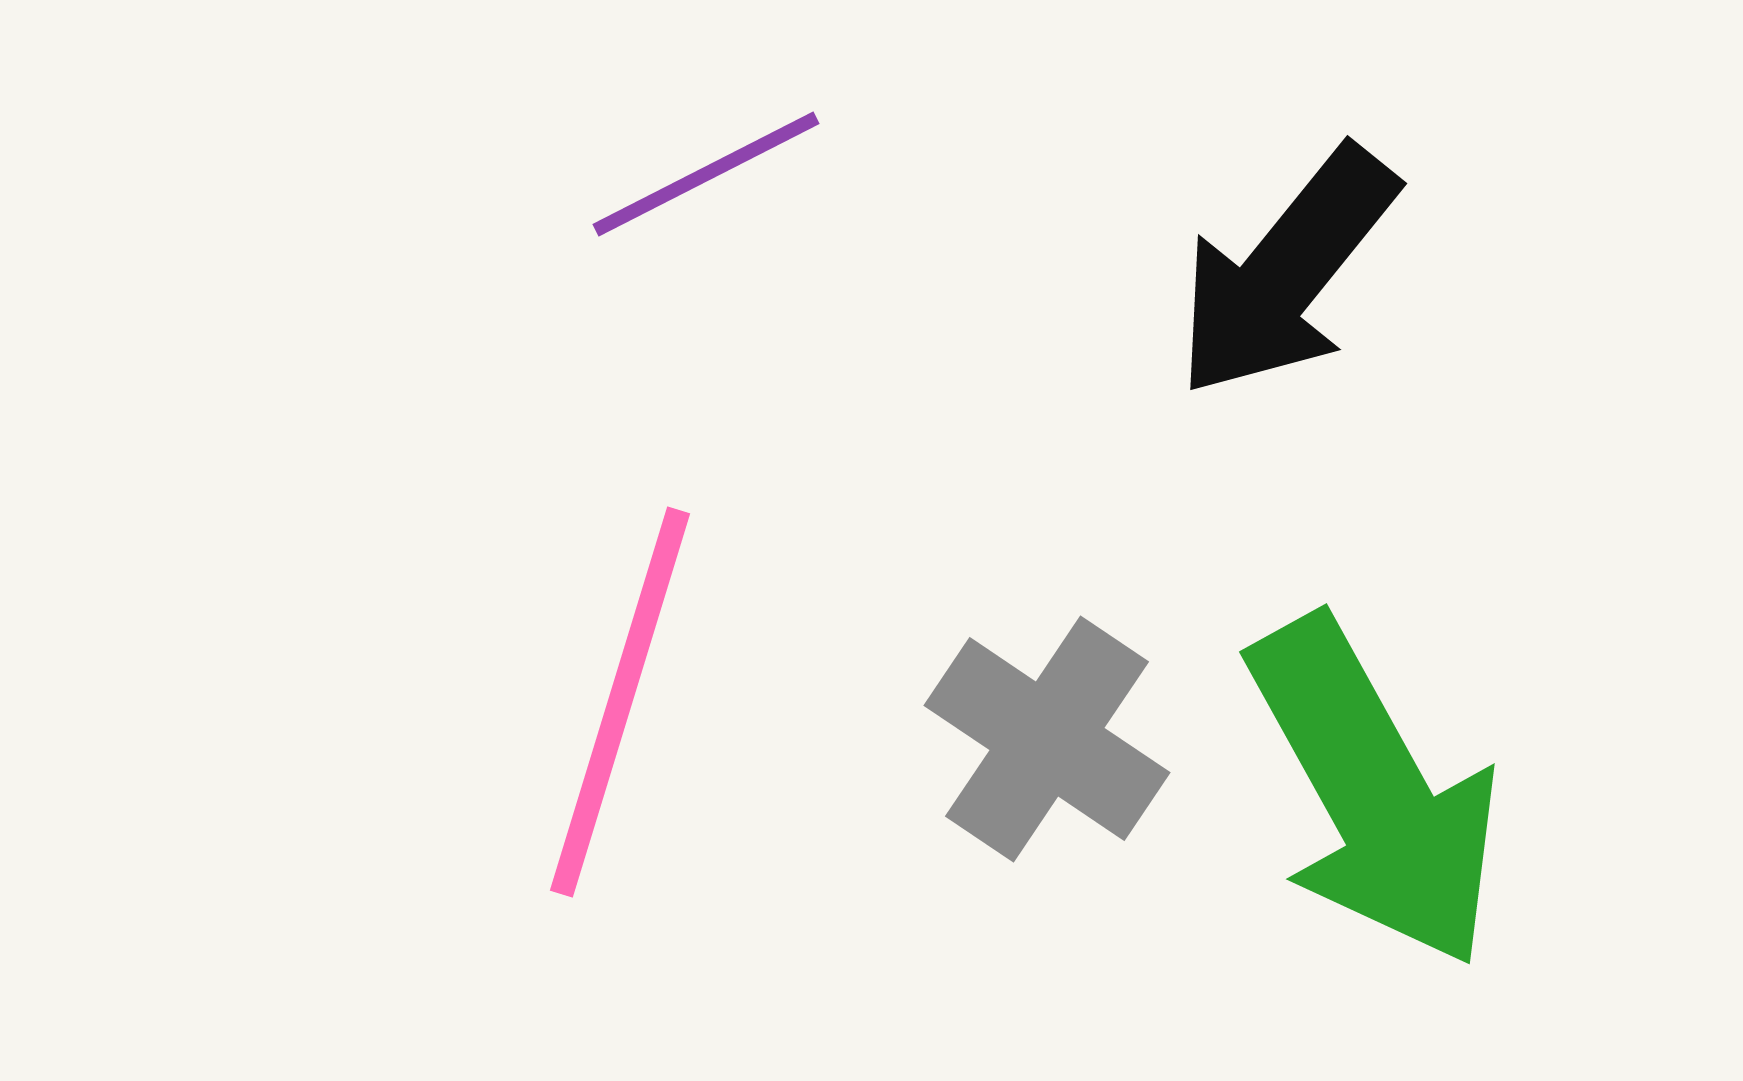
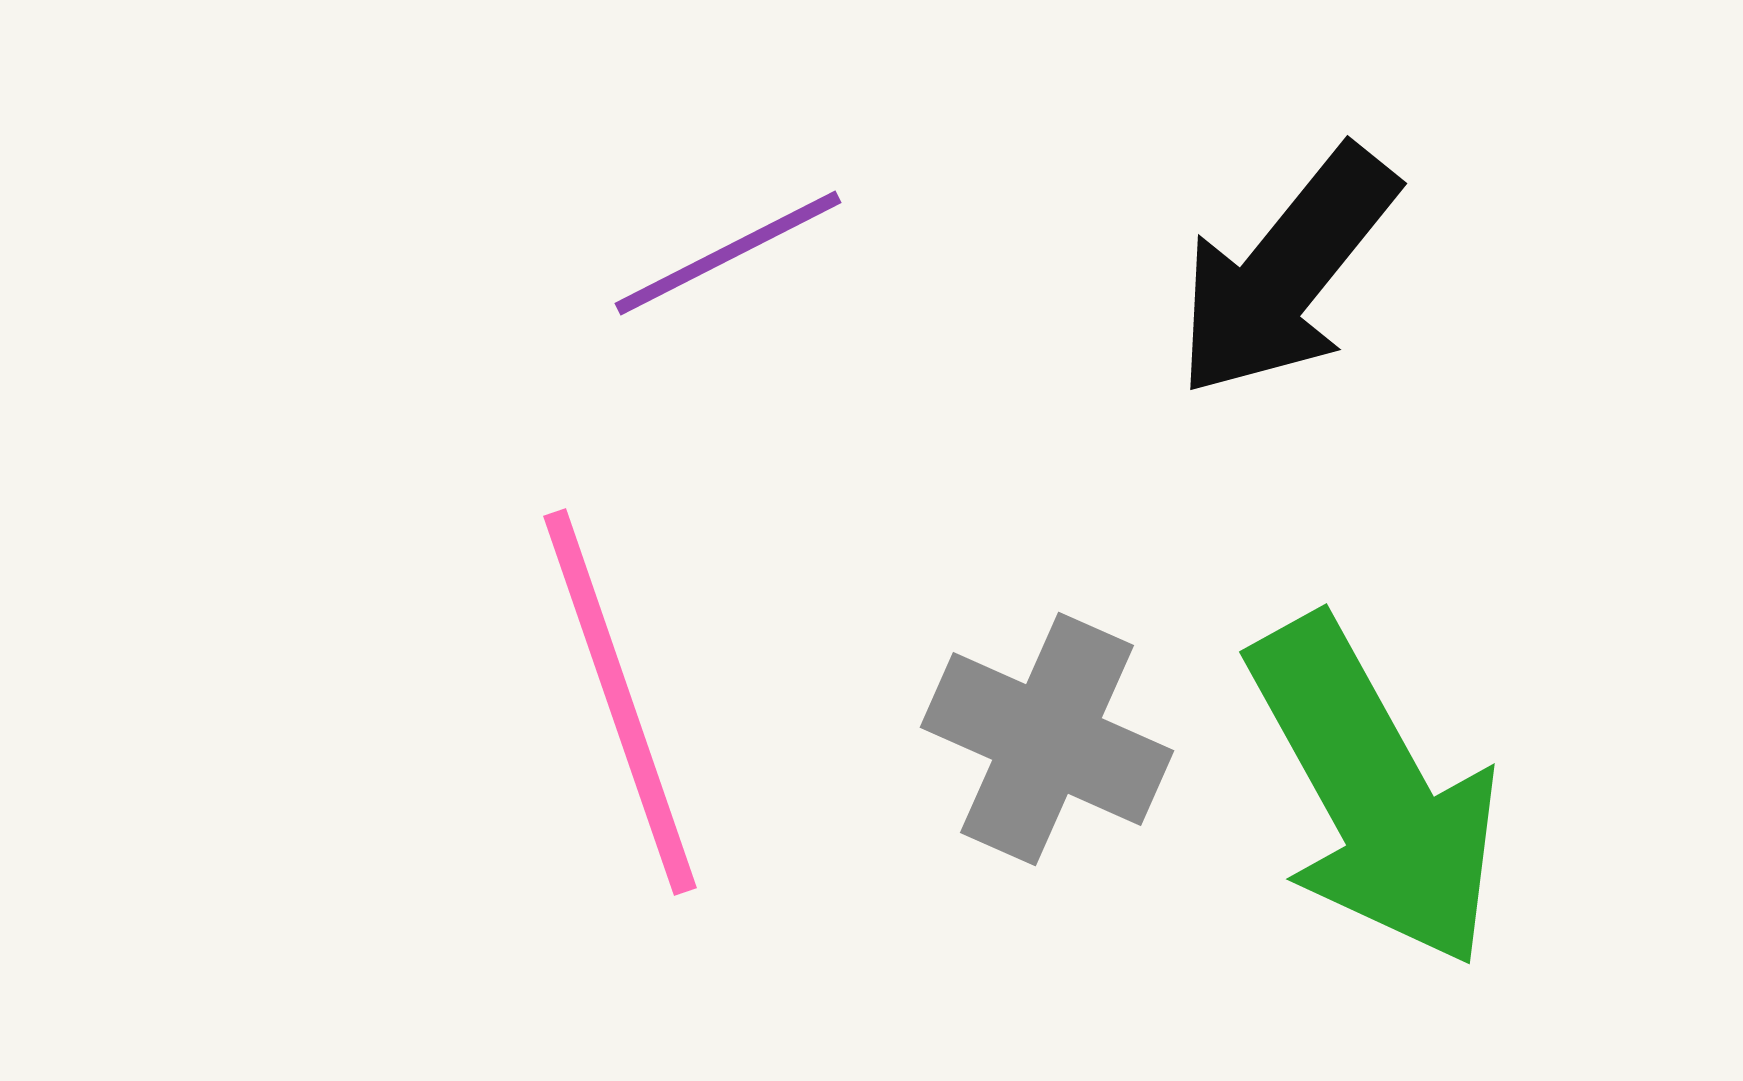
purple line: moved 22 px right, 79 px down
pink line: rotated 36 degrees counterclockwise
gray cross: rotated 10 degrees counterclockwise
